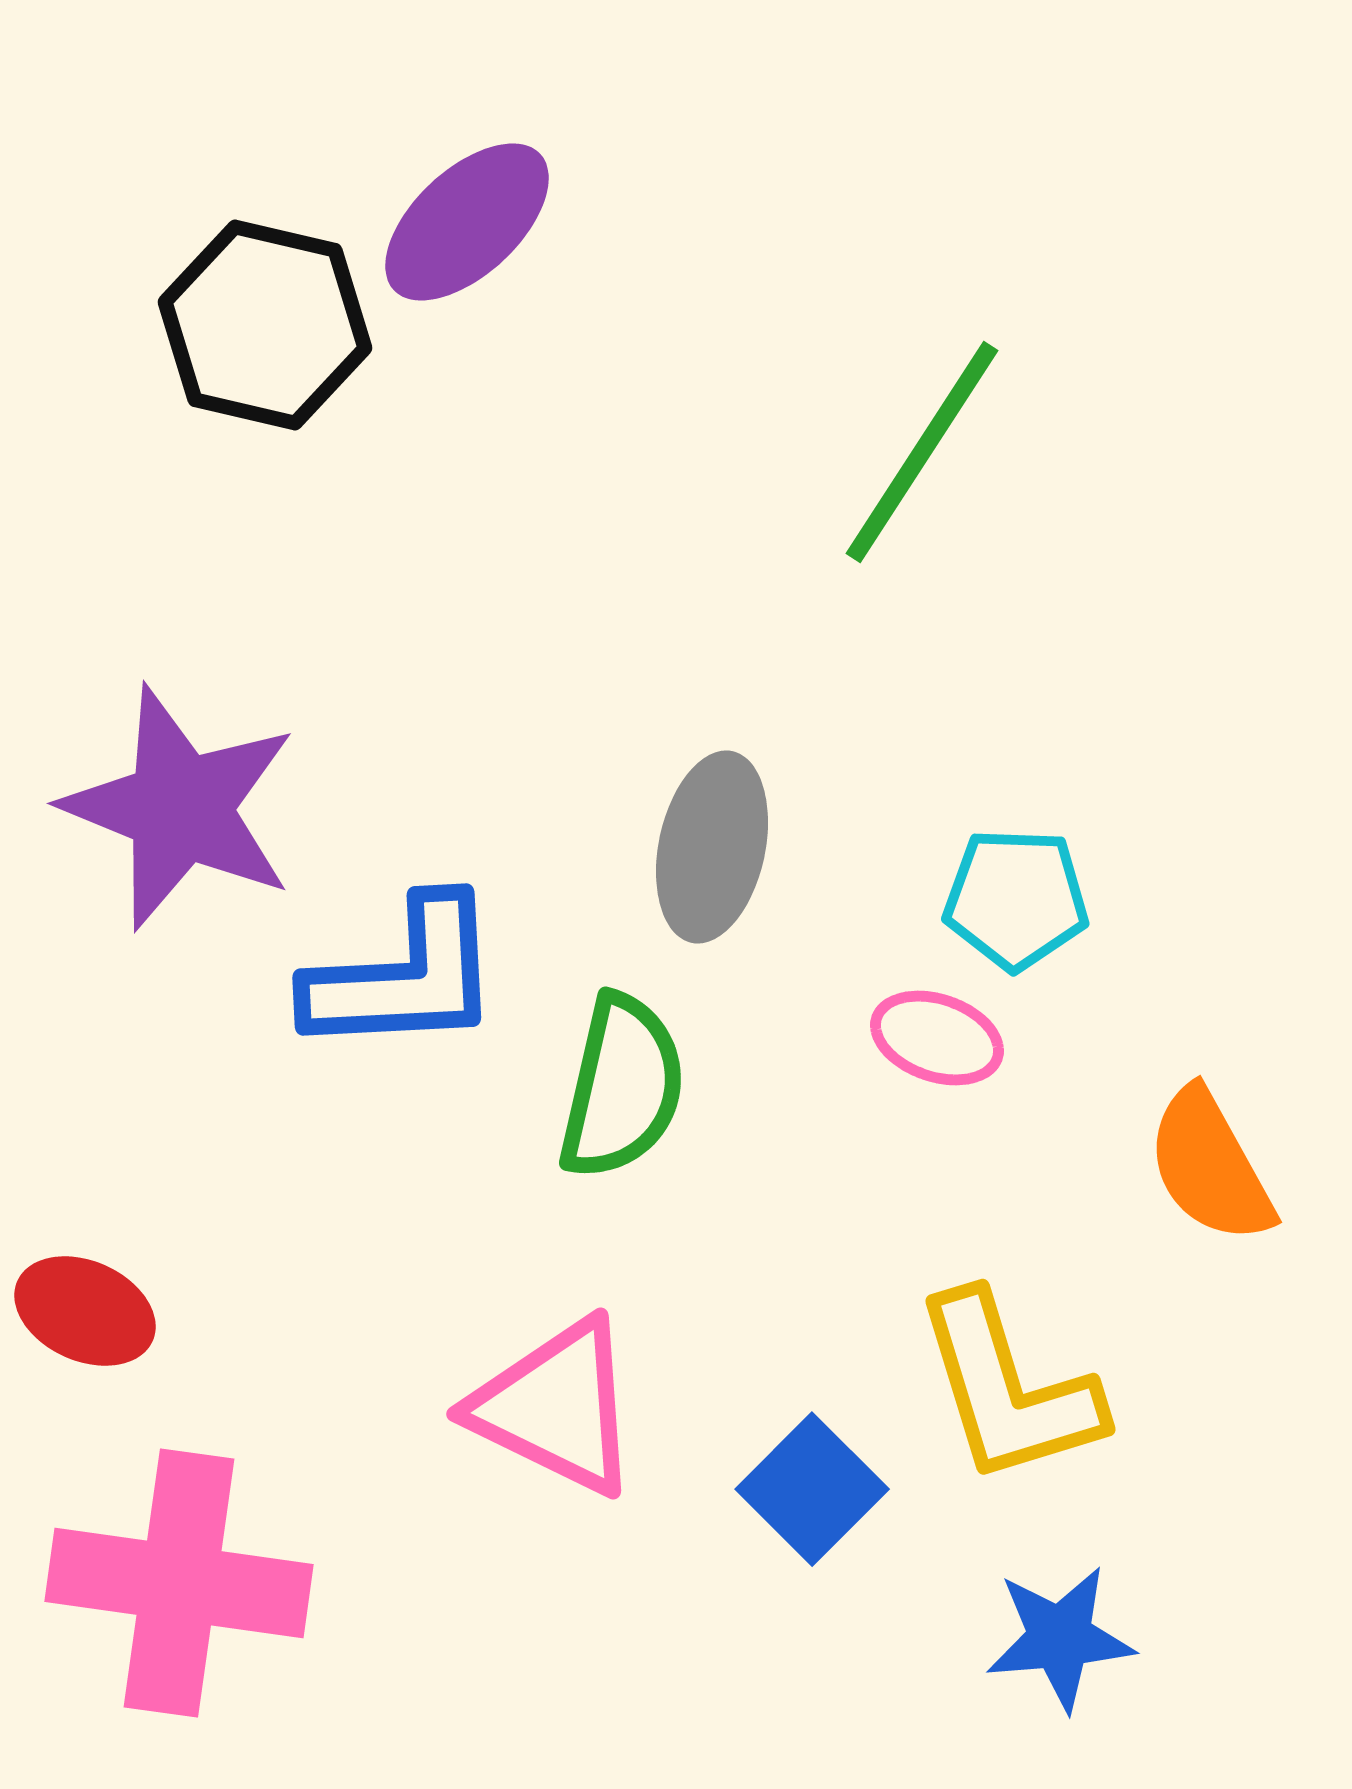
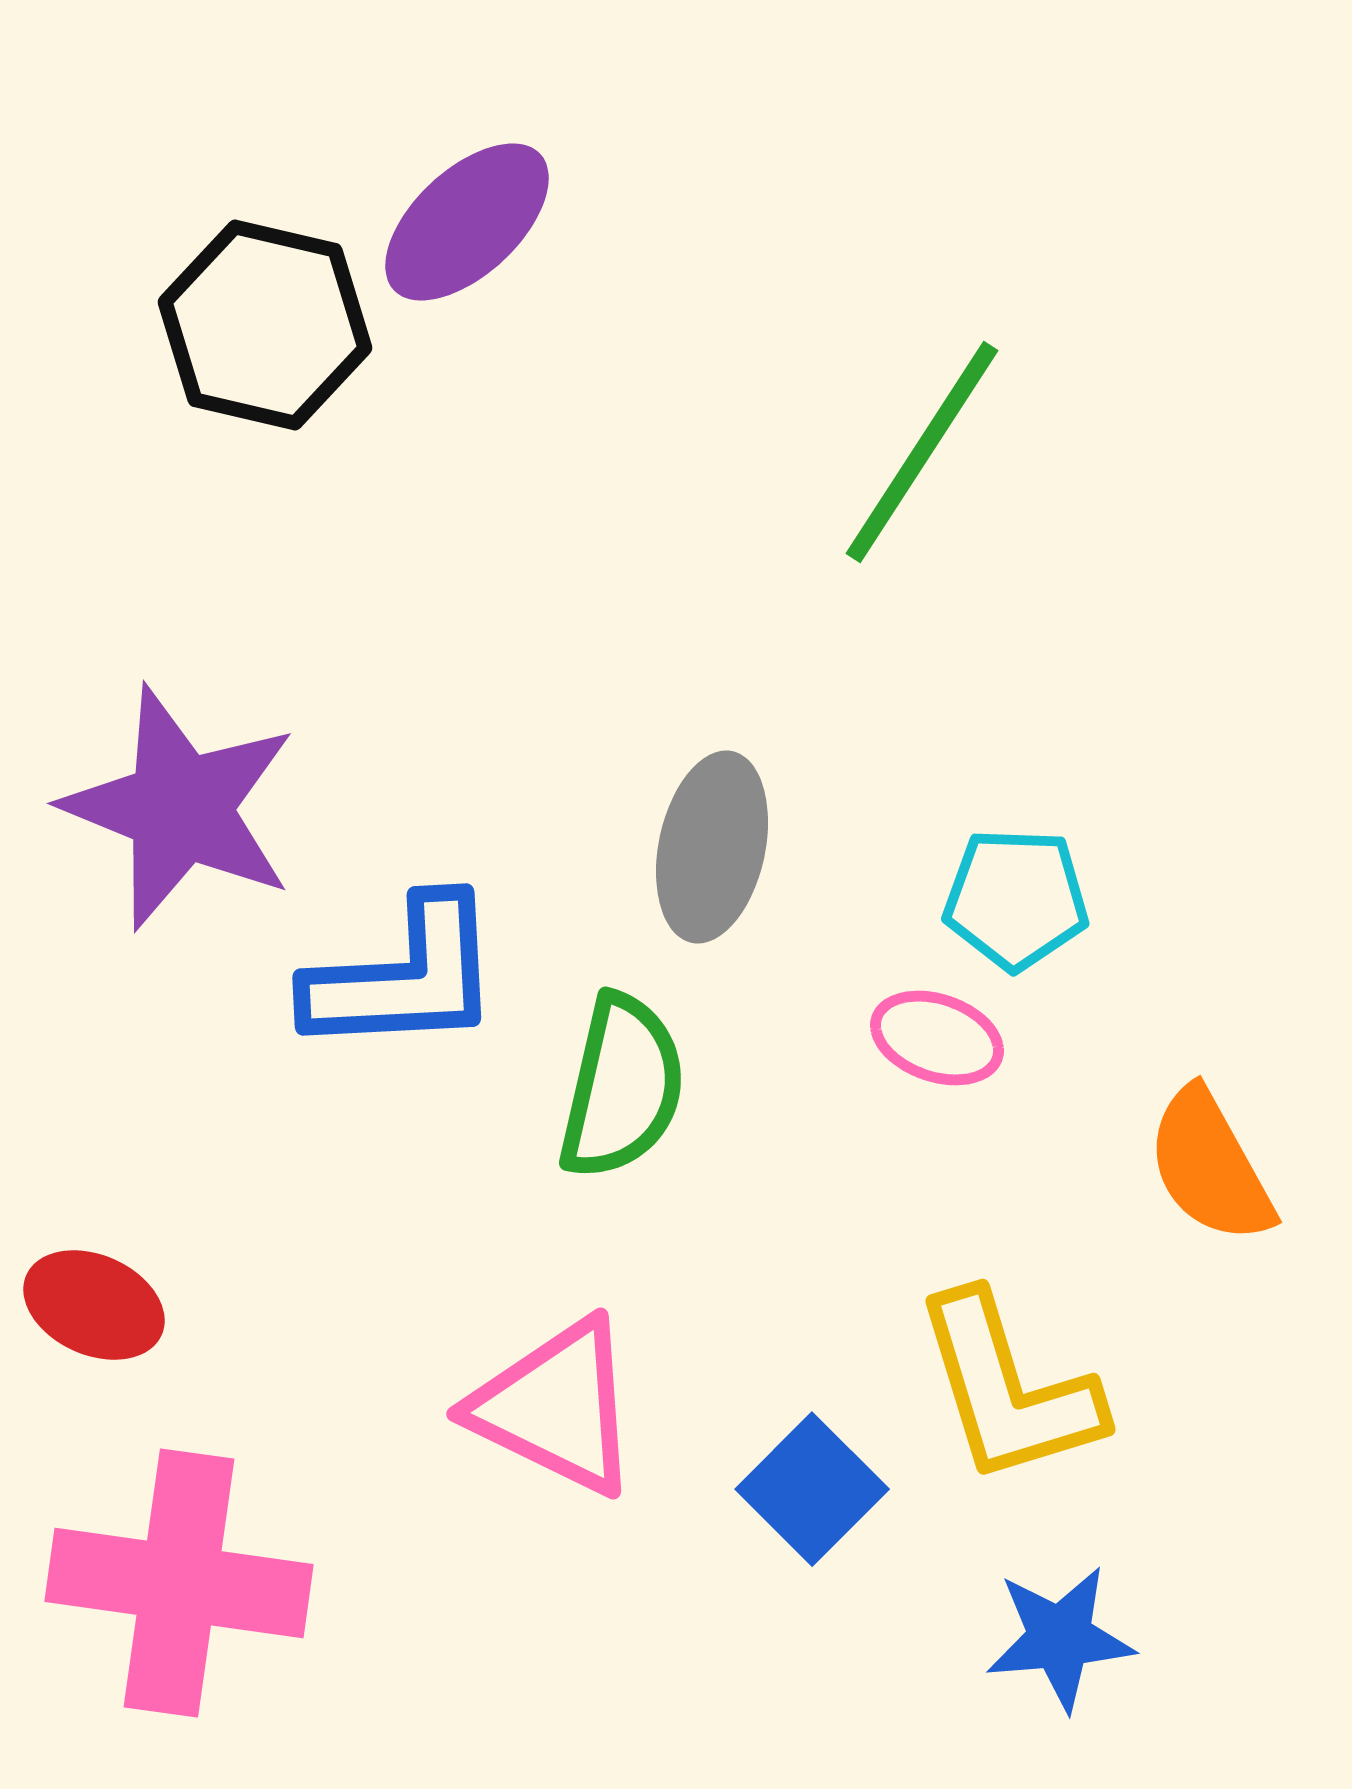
red ellipse: moved 9 px right, 6 px up
